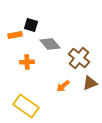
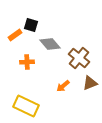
orange rectangle: rotated 24 degrees counterclockwise
yellow rectangle: rotated 10 degrees counterclockwise
